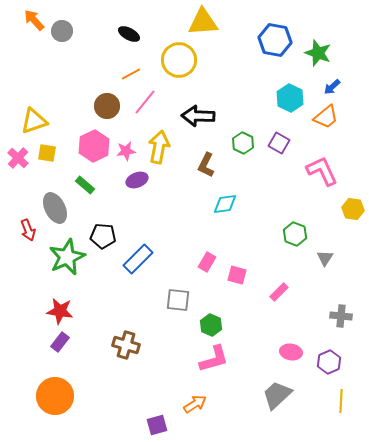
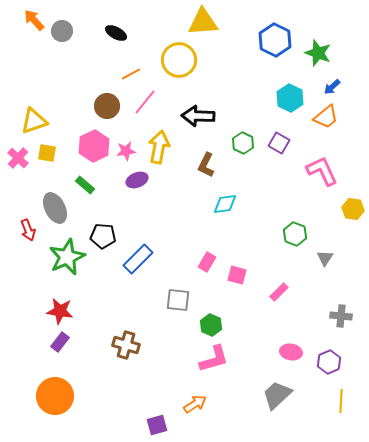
black ellipse at (129, 34): moved 13 px left, 1 px up
blue hexagon at (275, 40): rotated 16 degrees clockwise
